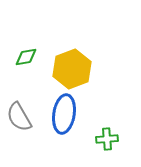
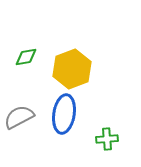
gray semicircle: rotated 92 degrees clockwise
